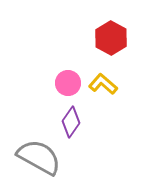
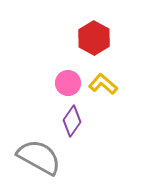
red hexagon: moved 17 px left
purple diamond: moved 1 px right, 1 px up
